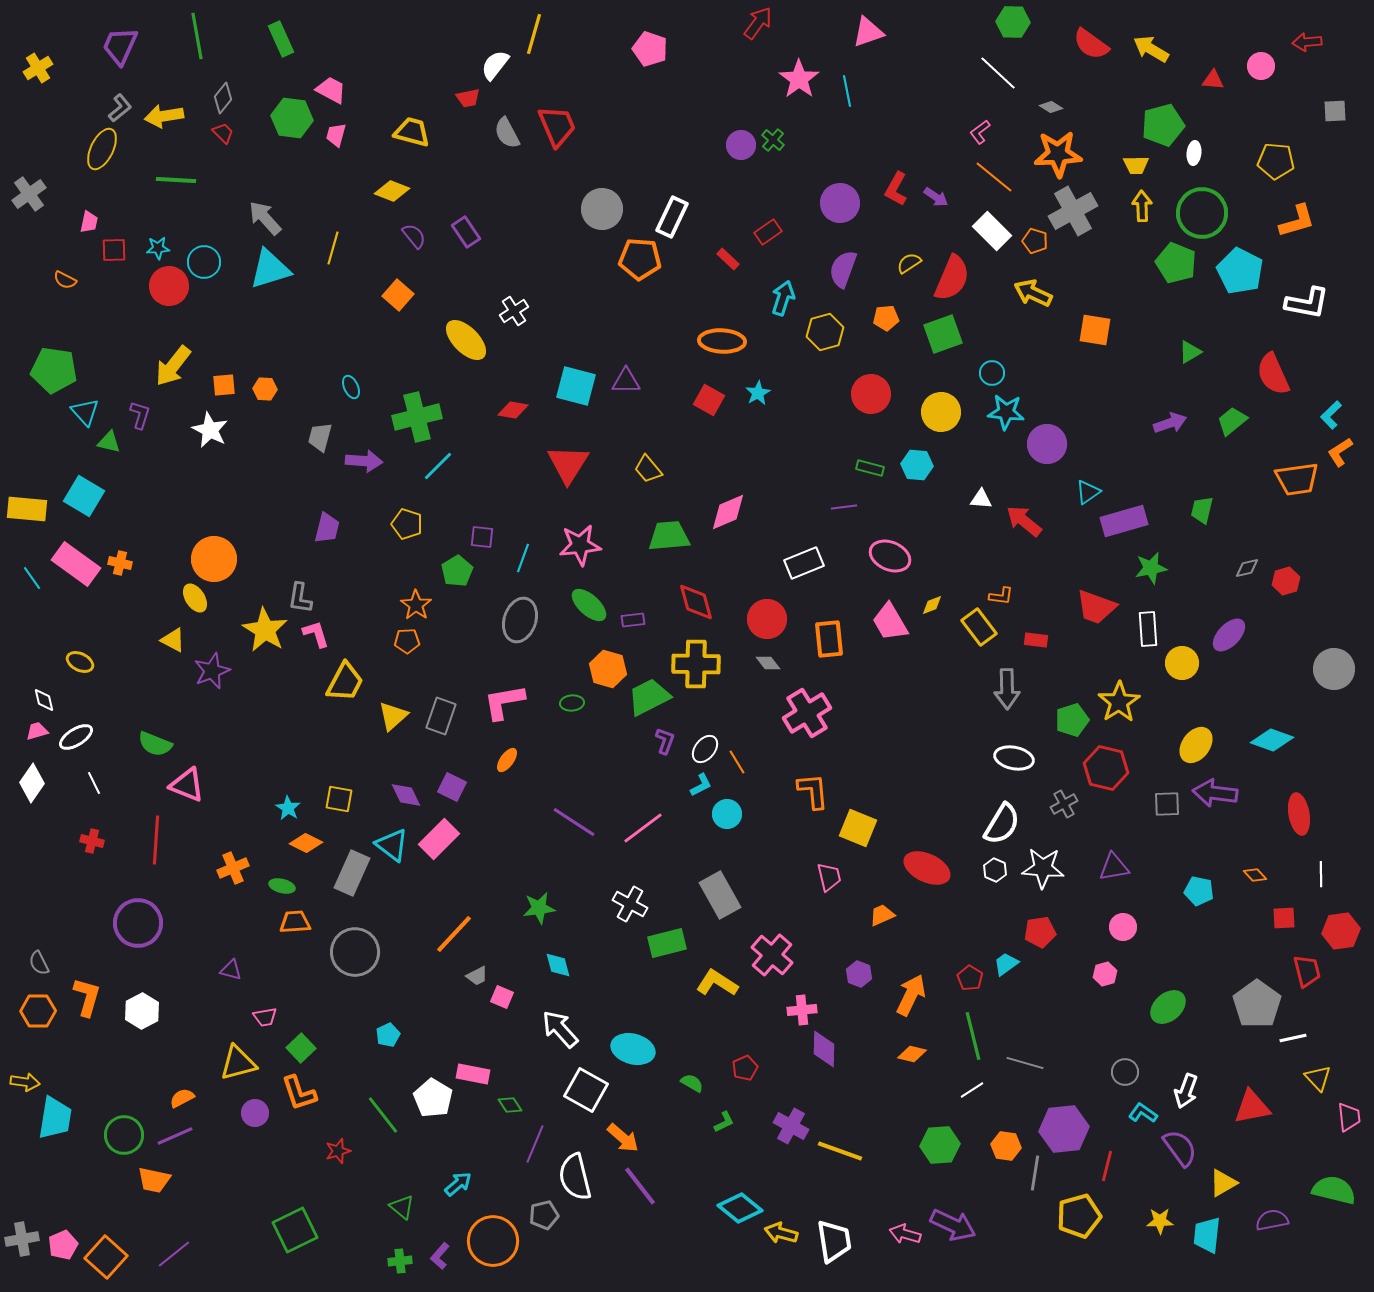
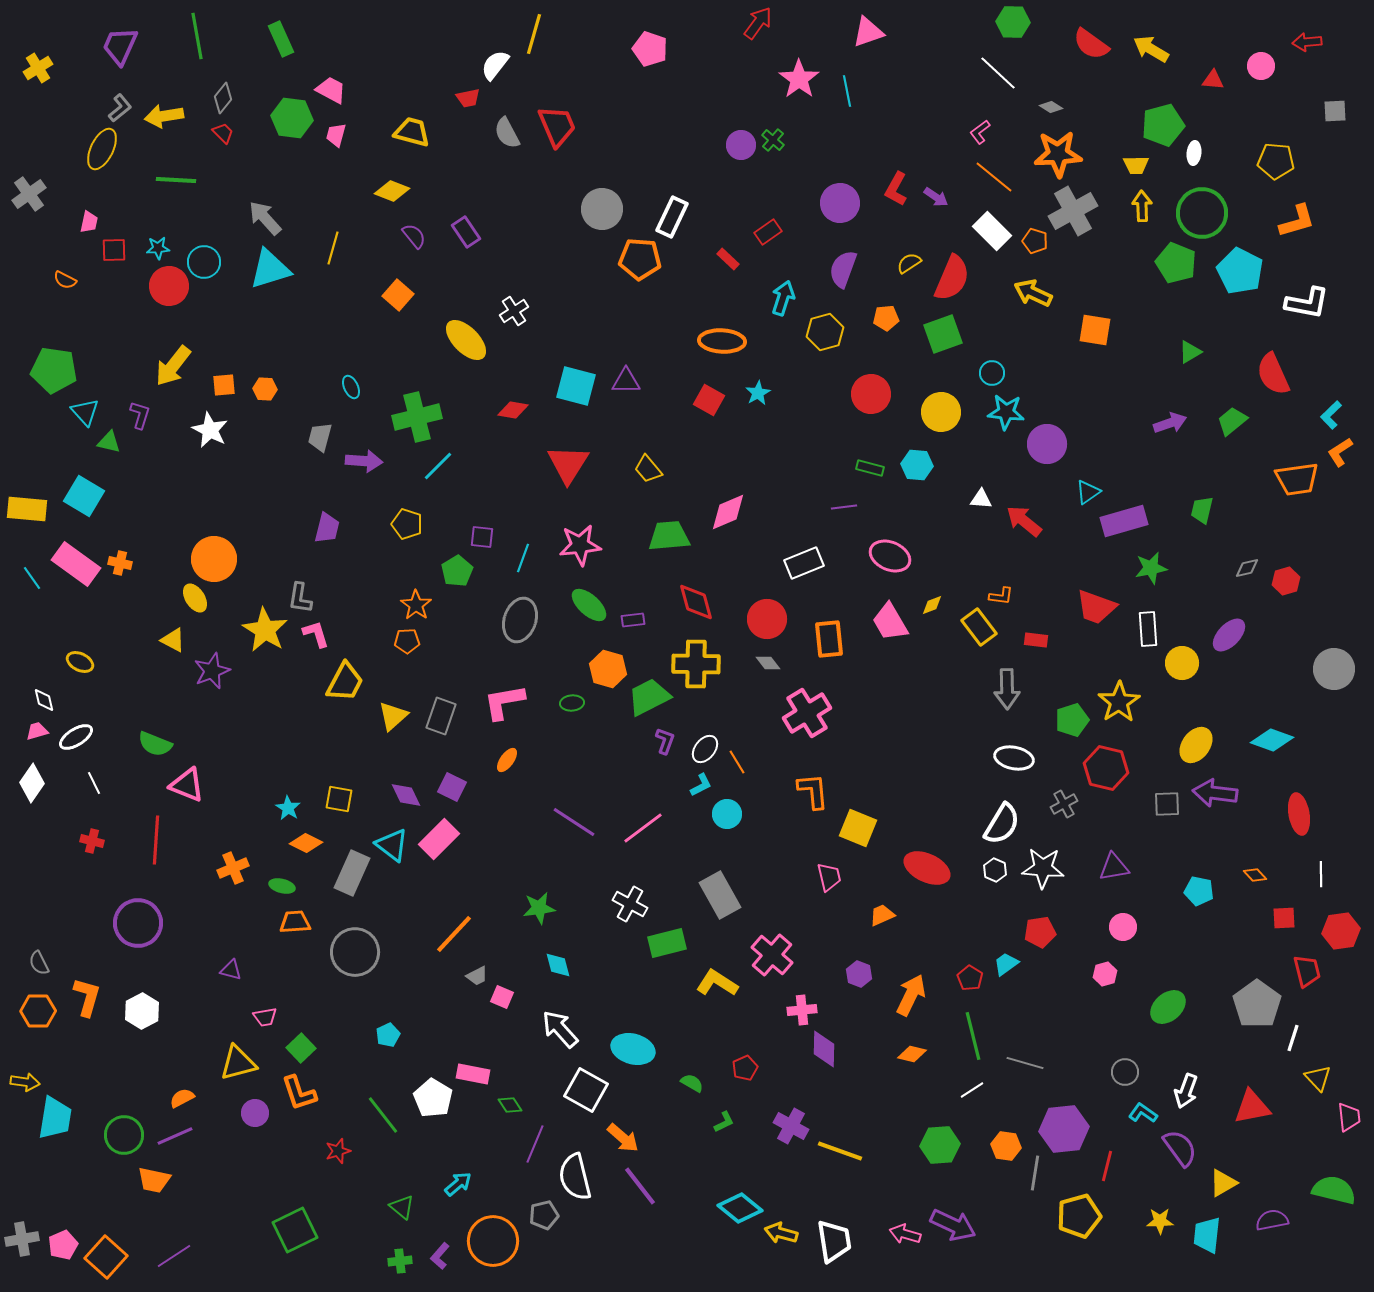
white line at (1293, 1038): rotated 60 degrees counterclockwise
purple line at (174, 1254): moved 2 px down; rotated 6 degrees clockwise
